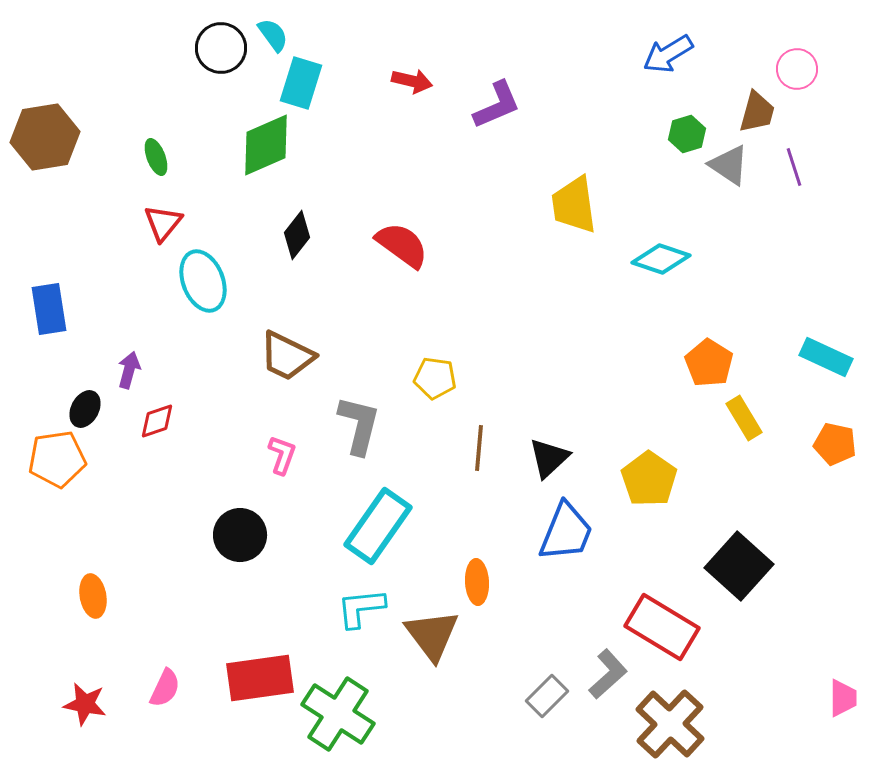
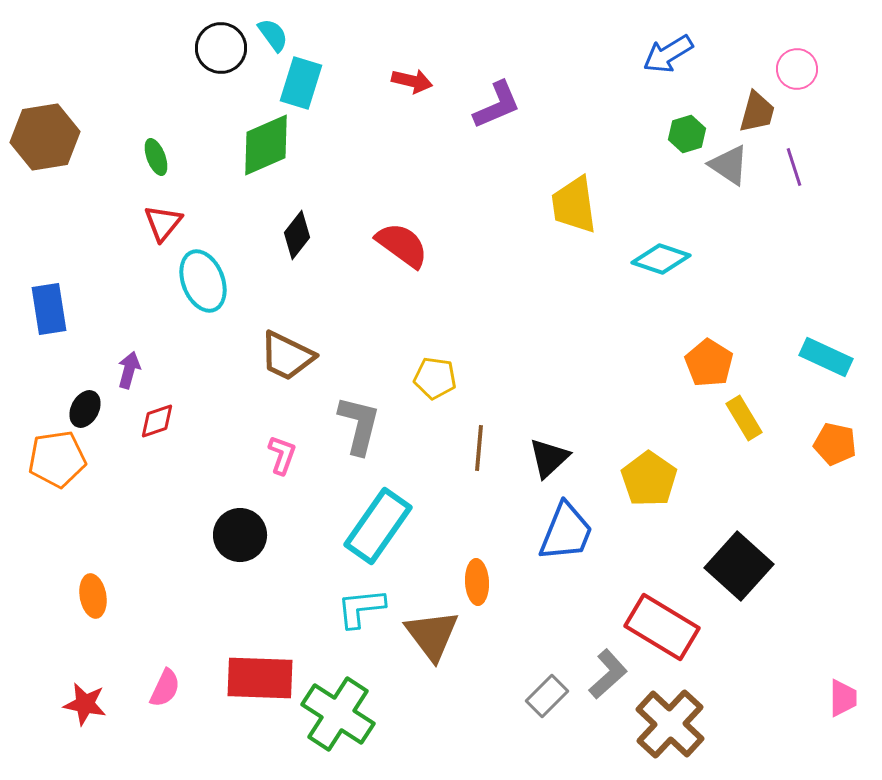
red rectangle at (260, 678): rotated 10 degrees clockwise
